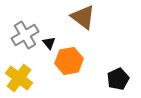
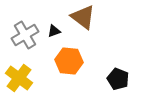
black triangle: moved 5 px right, 12 px up; rotated 48 degrees clockwise
orange hexagon: rotated 16 degrees clockwise
black pentagon: rotated 25 degrees counterclockwise
